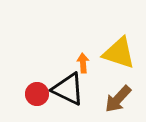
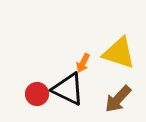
orange arrow: rotated 150 degrees counterclockwise
